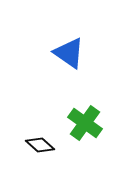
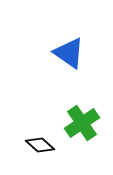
green cross: moved 3 px left; rotated 20 degrees clockwise
